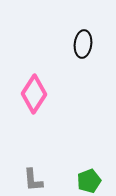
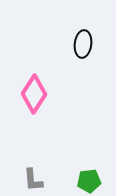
green pentagon: rotated 15 degrees clockwise
